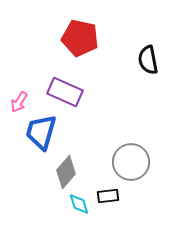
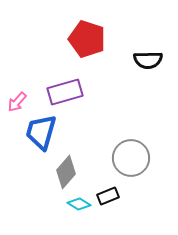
red pentagon: moved 7 px right, 1 px down; rotated 6 degrees clockwise
black semicircle: rotated 80 degrees counterclockwise
purple rectangle: rotated 40 degrees counterclockwise
pink arrow: moved 2 px left; rotated 10 degrees clockwise
gray circle: moved 4 px up
black rectangle: rotated 15 degrees counterclockwise
cyan diamond: rotated 40 degrees counterclockwise
